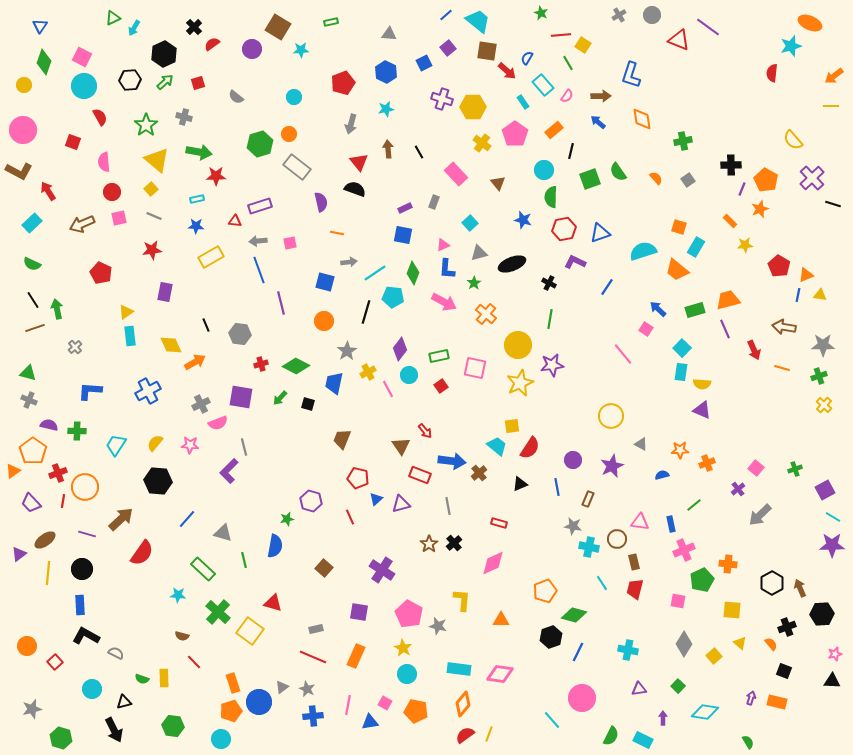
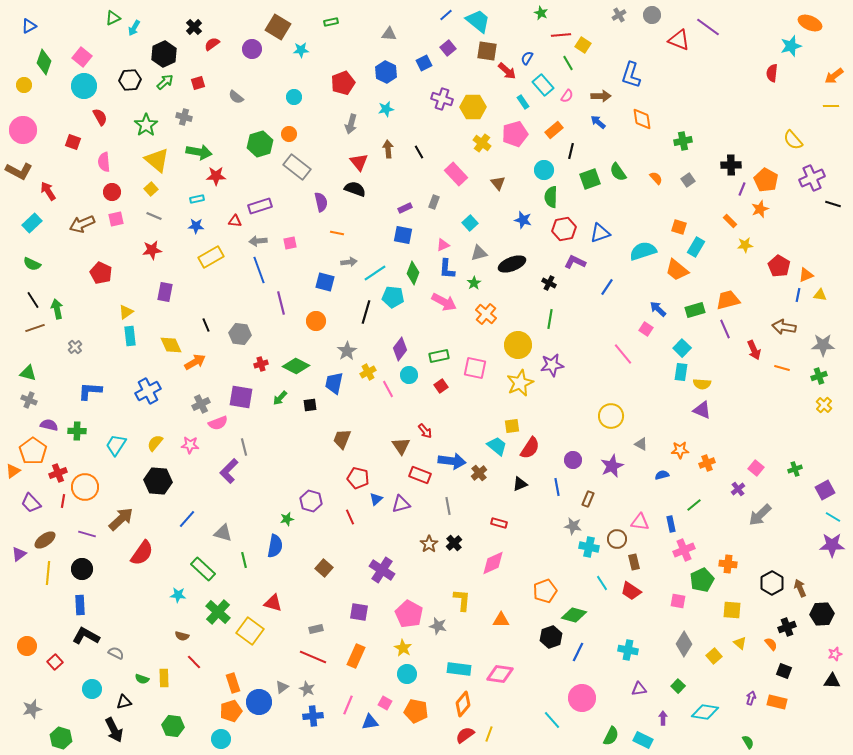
blue triangle at (40, 26): moved 11 px left; rotated 28 degrees clockwise
pink square at (82, 57): rotated 12 degrees clockwise
pink pentagon at (515, 134): rotated 20 degrees clockwise
purple cross at (812, 178): rotated 20 degrees clockwise
pink square at (119, 218): moved 3 px left, 1 px down
orange circle at (324, 321): moved 8 px left
black square at (308, 404): moved 2 px right, 1 px down; rotated 24 degrees counterclockwise
red trapezoid at (635, 589): moved 4 px left, 2 px down; rotated 70 degrees counterclockwise
pink line at (348, 705): rotated 12 degrees clockwise
